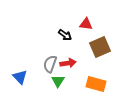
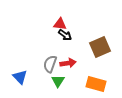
red triangle: moved 26 px left
